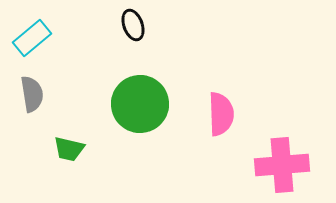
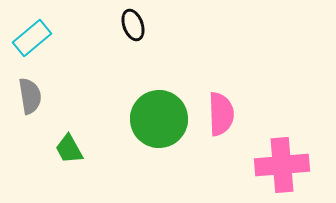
gray semicircle: moved 2 px left, 2 px down
green circle: moved 19 px right, 15 px down
green trapezoid: rotated 48 degrees clockwise
